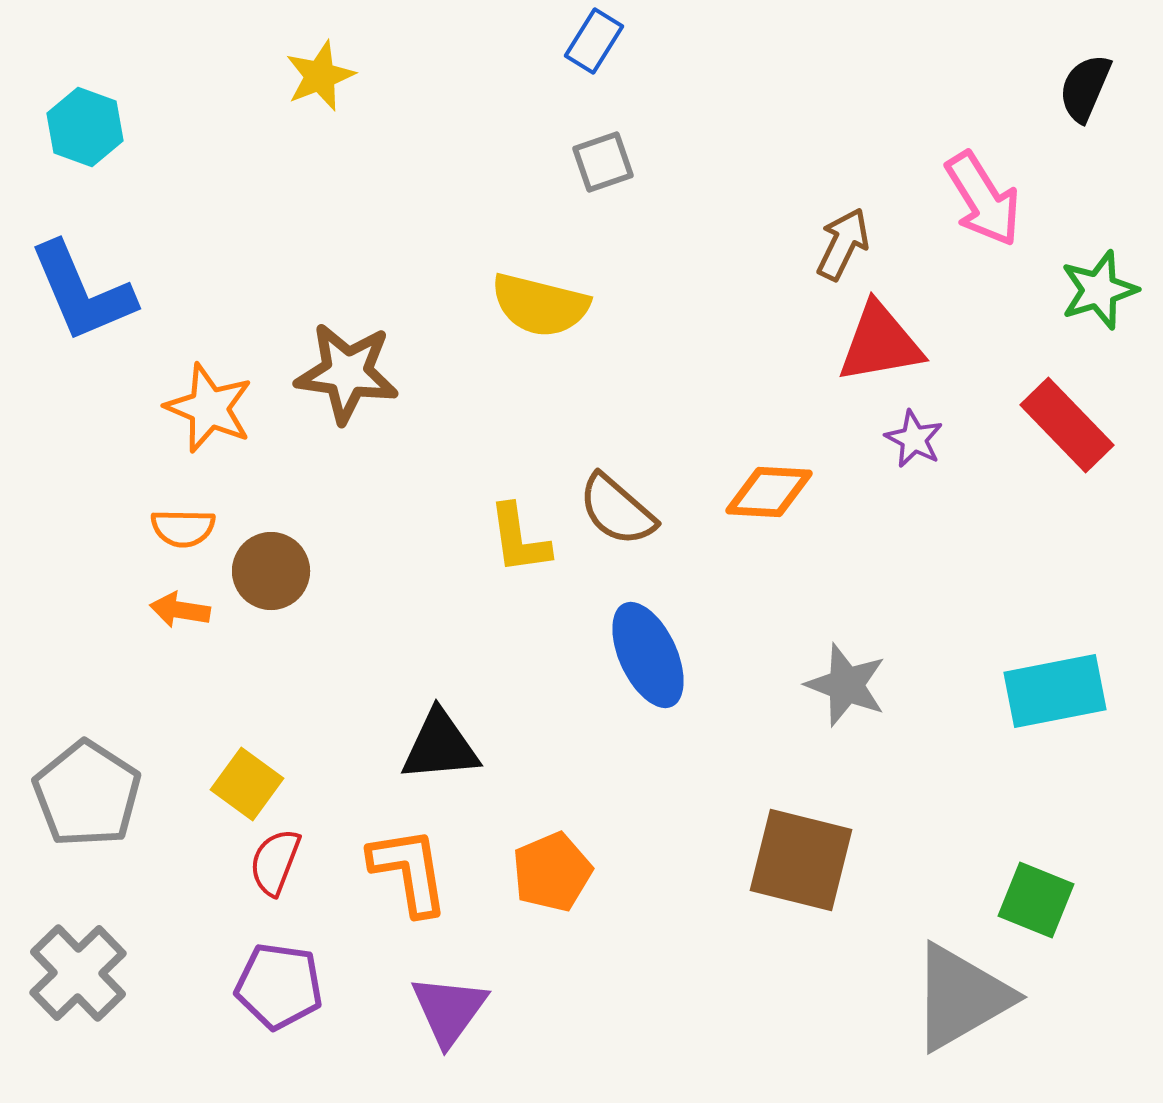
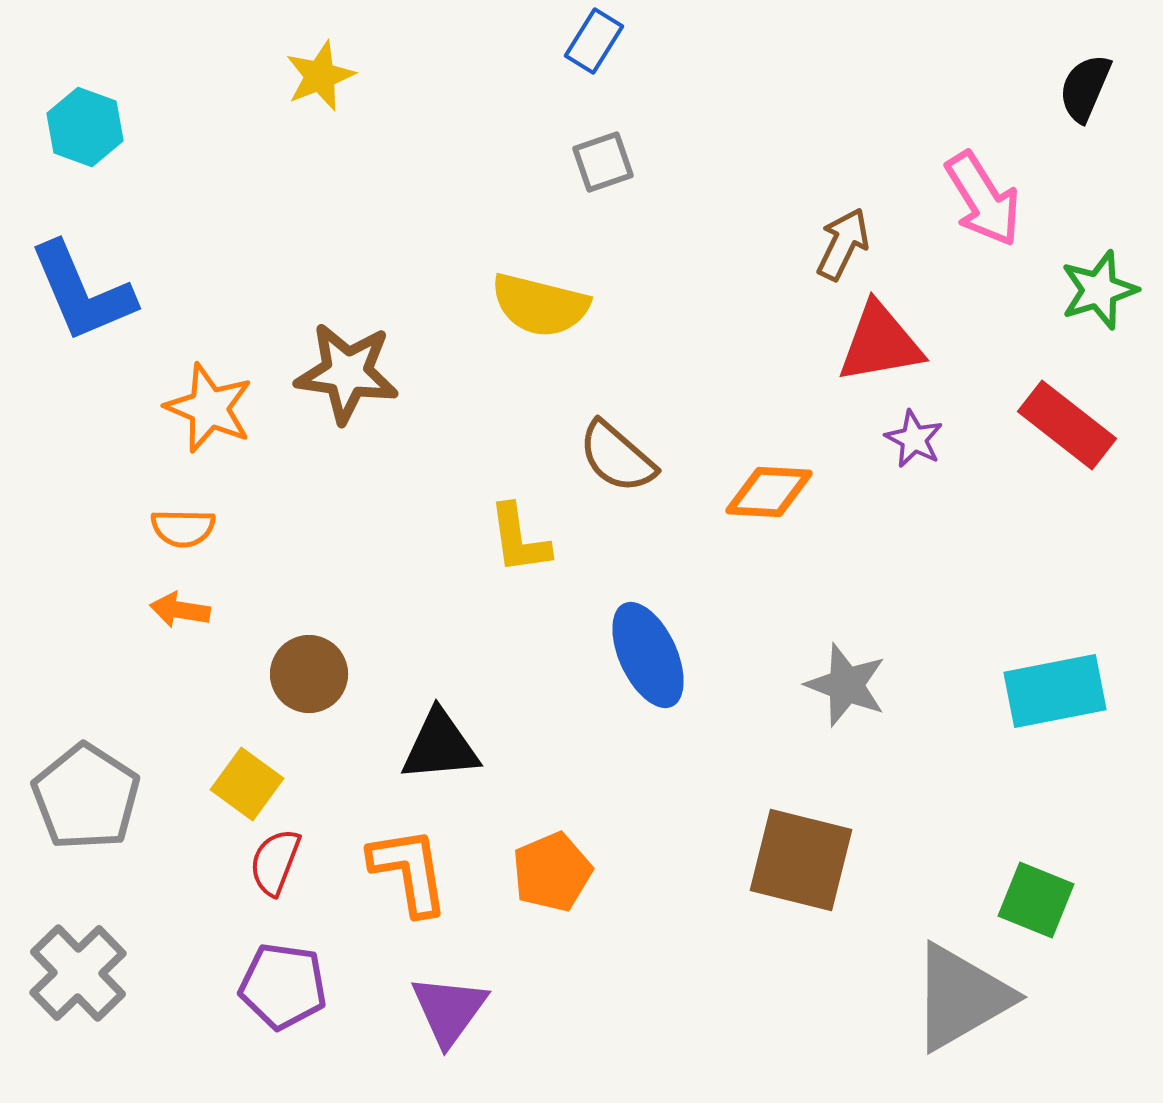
red rectangle: rotated 8 degrees counterclockwise
brown semicircle: moved 53 px up
brown circle: moved 38 px right, 103 px down
gray pentagon: moved 1 px left, 3 px down
purple pentagon: moved 4 px right
